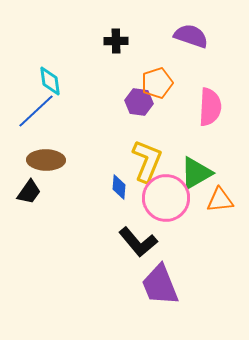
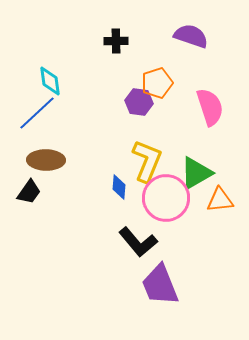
pink semicircle: rotated 21 degrees counterclockwise
blue line: moved 1 px right, 2 px down
